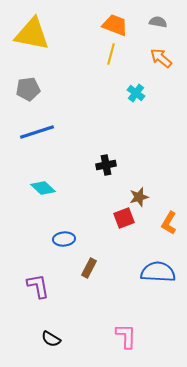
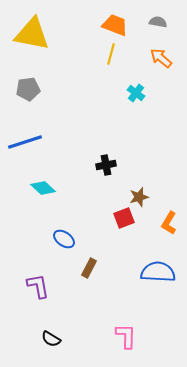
blue line: moved 12 px left, 10 px down
blue ellipse: rotated 40 degrees clockwise
